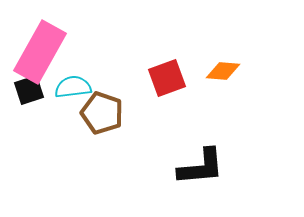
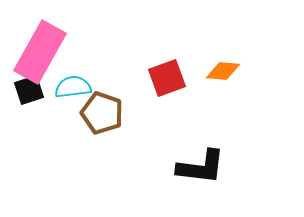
black L-shape: rotated 12 degrees clockwise
